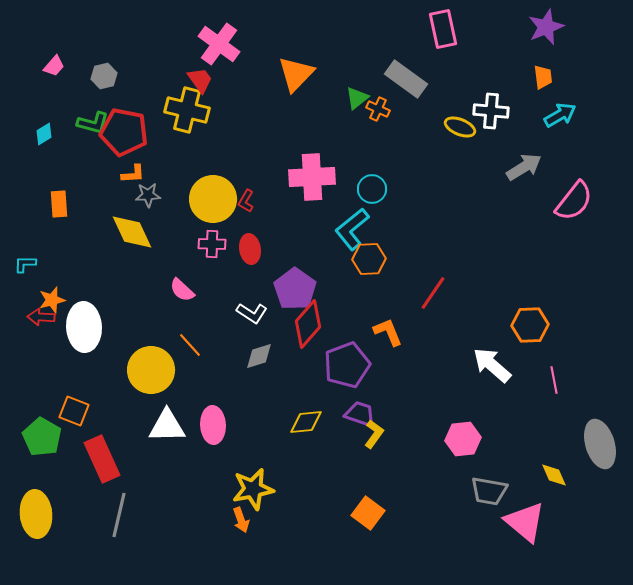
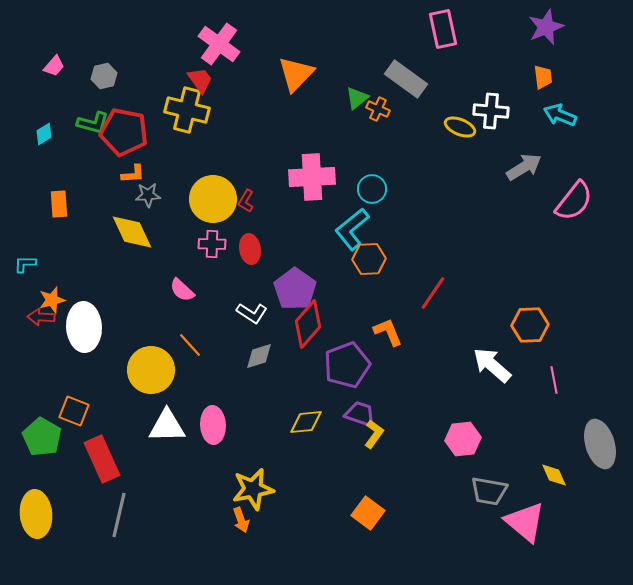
cyan arrow at (560, 115): rotated 128 degrees counterclockwise
